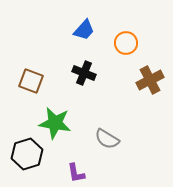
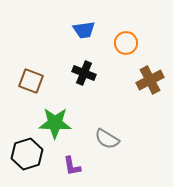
blue trapezoid: rotated 40 degrees clockwise
green star: rotated 8 degrees counterclockwise
purple L-shape: moved 4 px left, 7 px up
